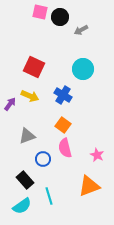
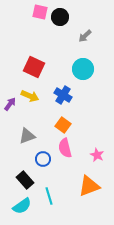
gray arrow: moved 4 px right, 6 px down; rotated 16 degrees counterclockwise
